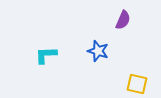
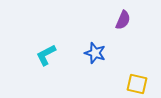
blue star: moved 3 px left, 2 px down
cyan L-shape: rotated 25 degrees counterclockwise
